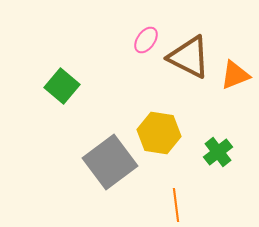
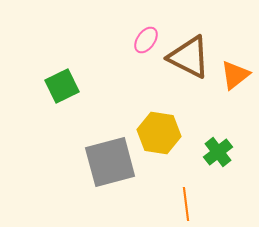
orange triangle: rotated 16 degrees counterclockwise
green square: rotated 24 degrees clockwise
gray square: rotated 22 degrees clockwise
orange line: moved 10 px right, 1 px up
